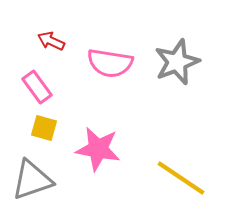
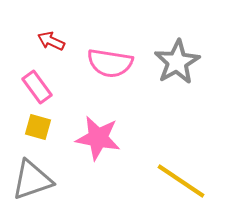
gray star: rotated 9 degrees counterclockwise
yellow square: moved 6 px left, 1 px up
pink star: moved 11 px up
yellow line: moved 3 px down
